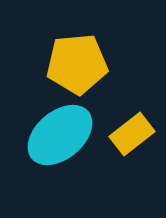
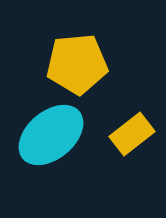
cyan ellipse: moved 9 px left
